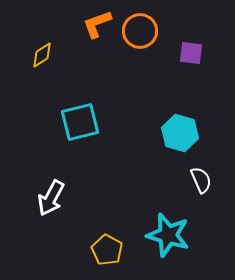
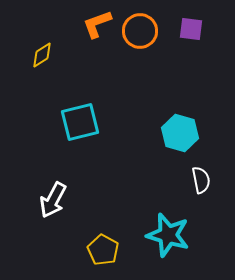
purple square: moved 24 px up
white semicircle: rotated 12 degrees clockwise
white arrow: moved 2 px right, 2 px down
yellow pentagon: moved 4 px left
